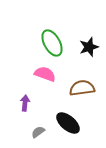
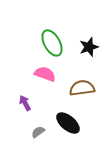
purple arrow: rotated 35 degrees counterclockwise
